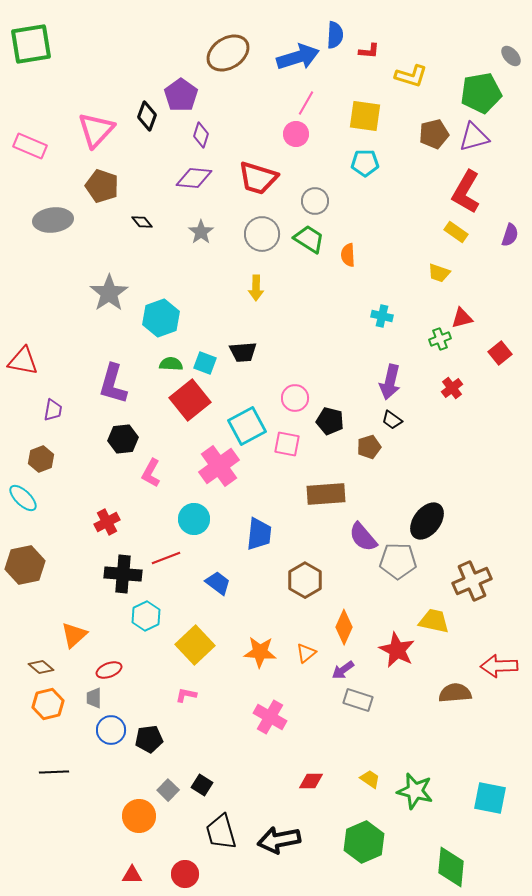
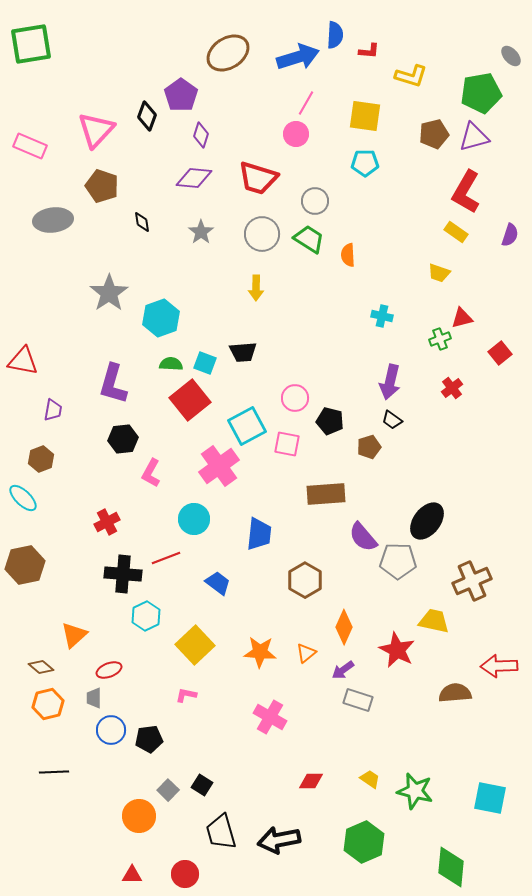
black diamond at (142, 222): rotated 30 degrees clockwise
